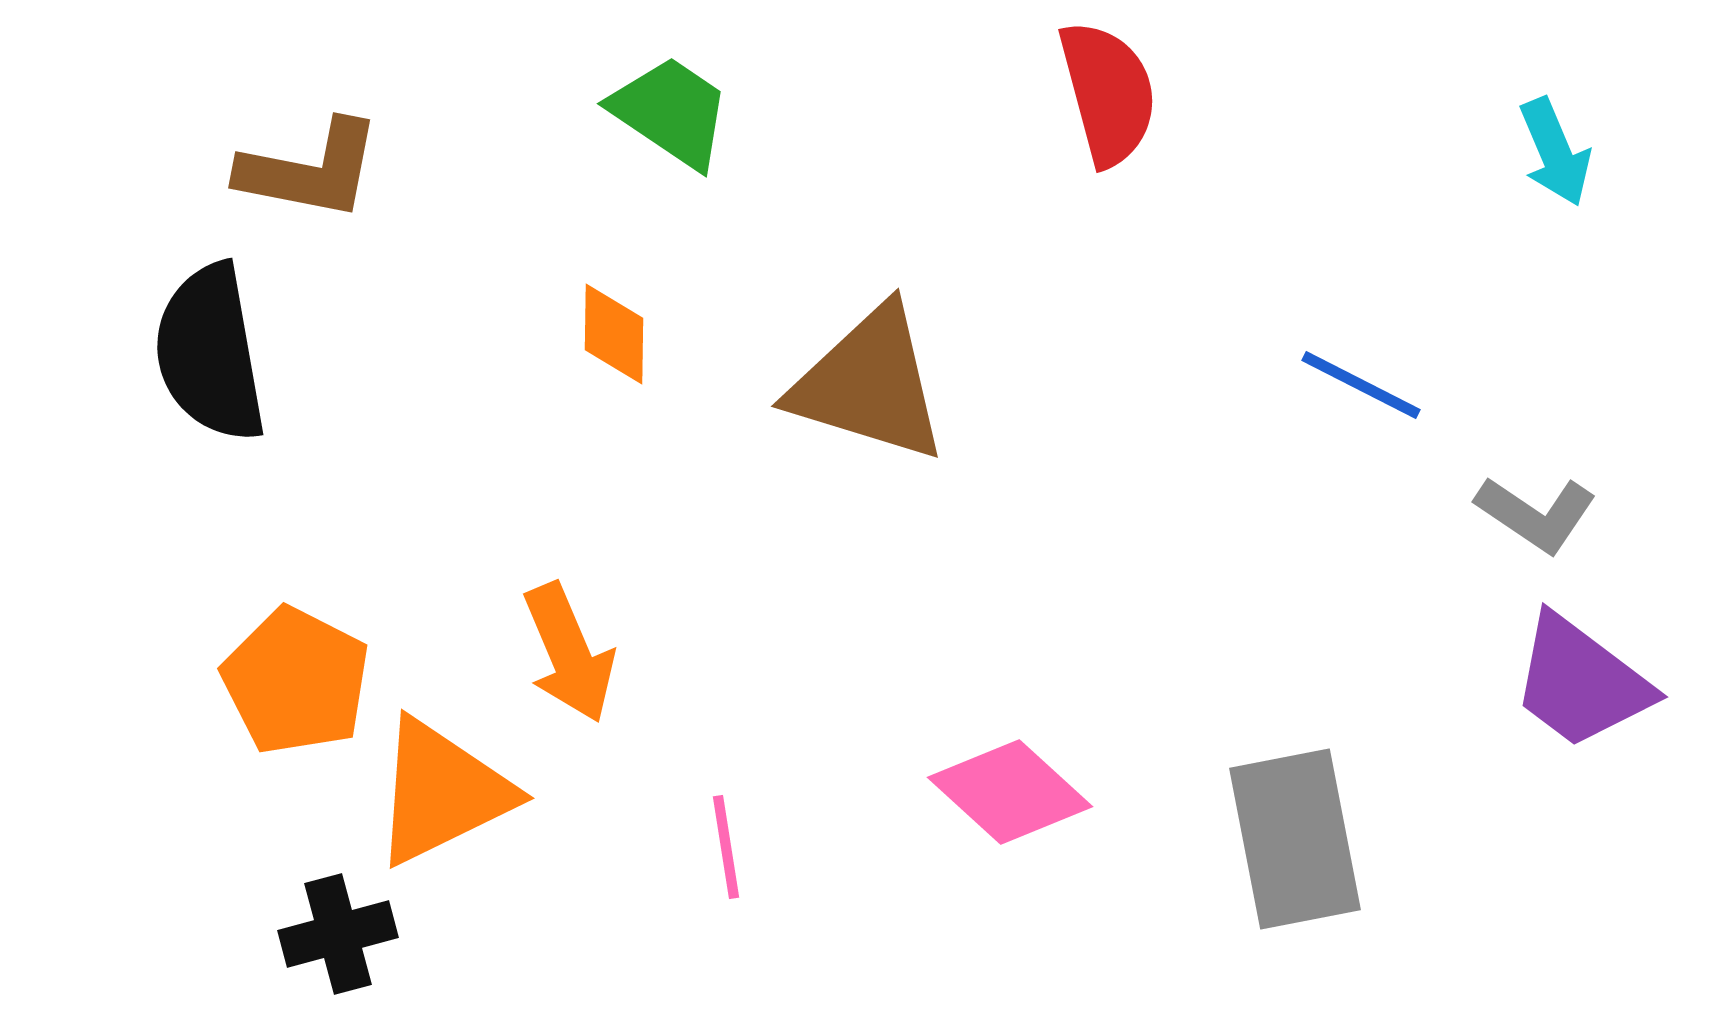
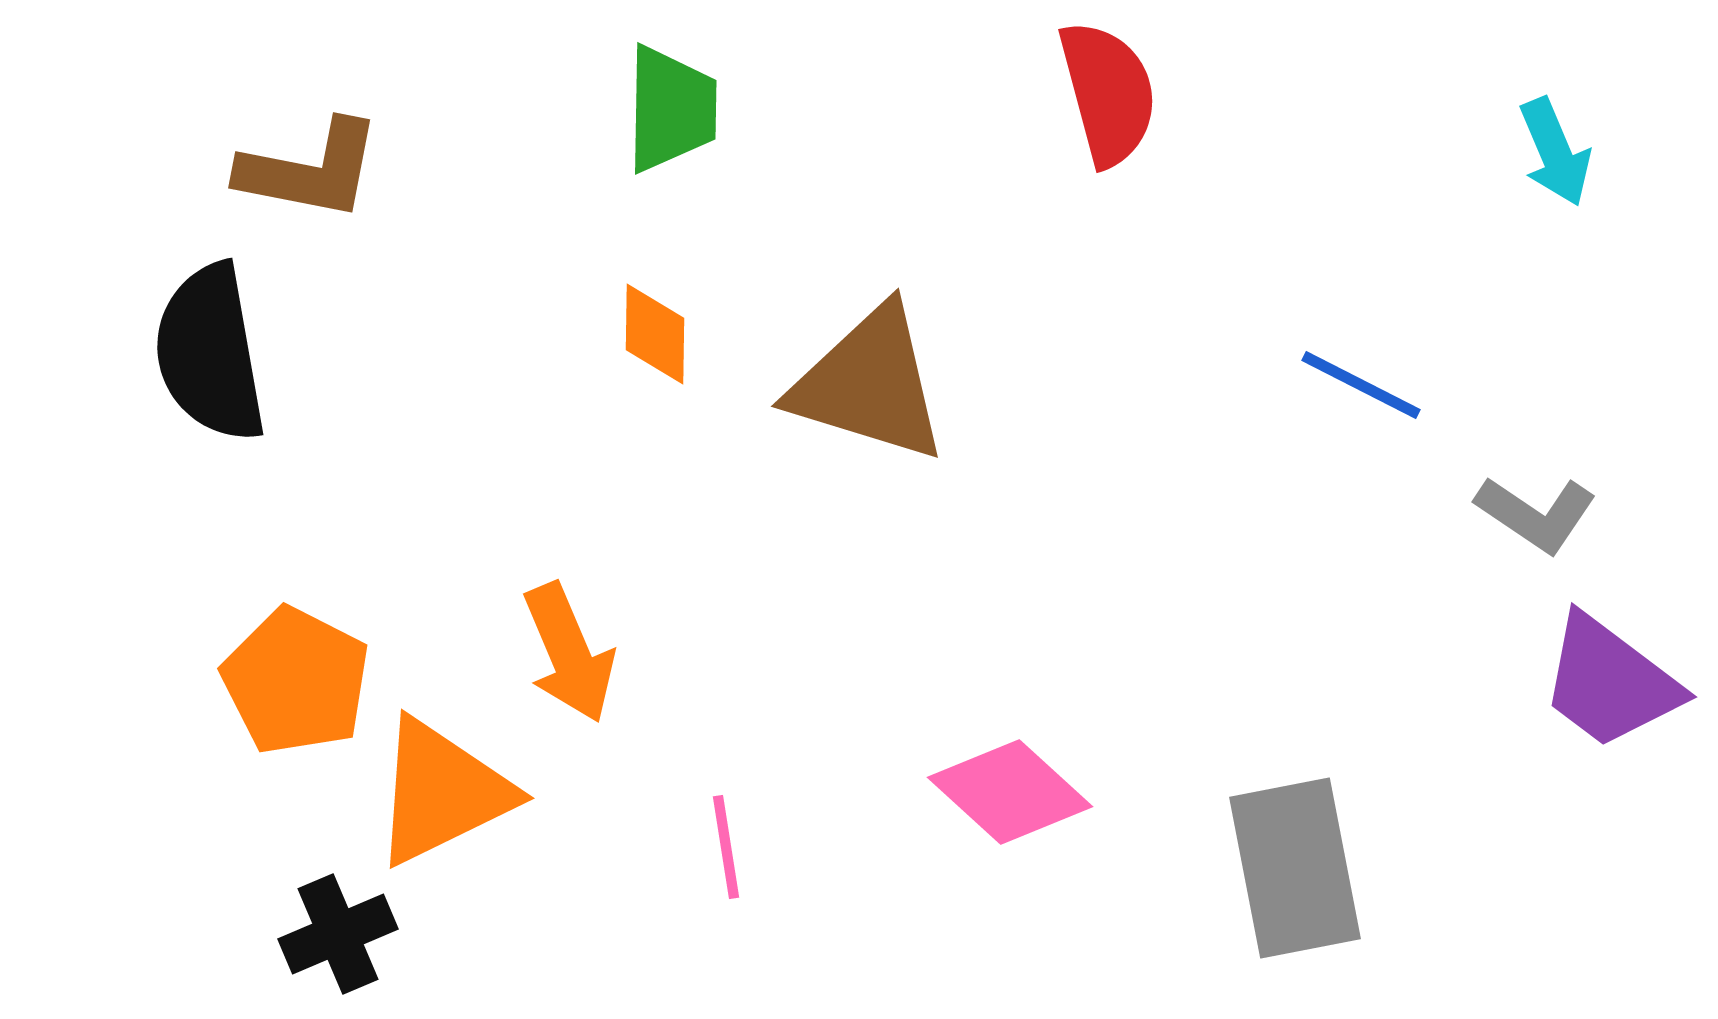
green trapezoid: moved 3 px up; rotated 57 degrees clockwise
orange diamond: moved 41 px right
purple trapezoid: moved 29 px right
gray rectangle: moved 29 px down
black cross: rotated 8 degrees counterclockwise
